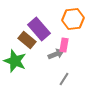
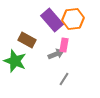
purple rectangle: moved 13 px right, 9 px up
brown rectangle: rotated 12 degrees counterclockwise
